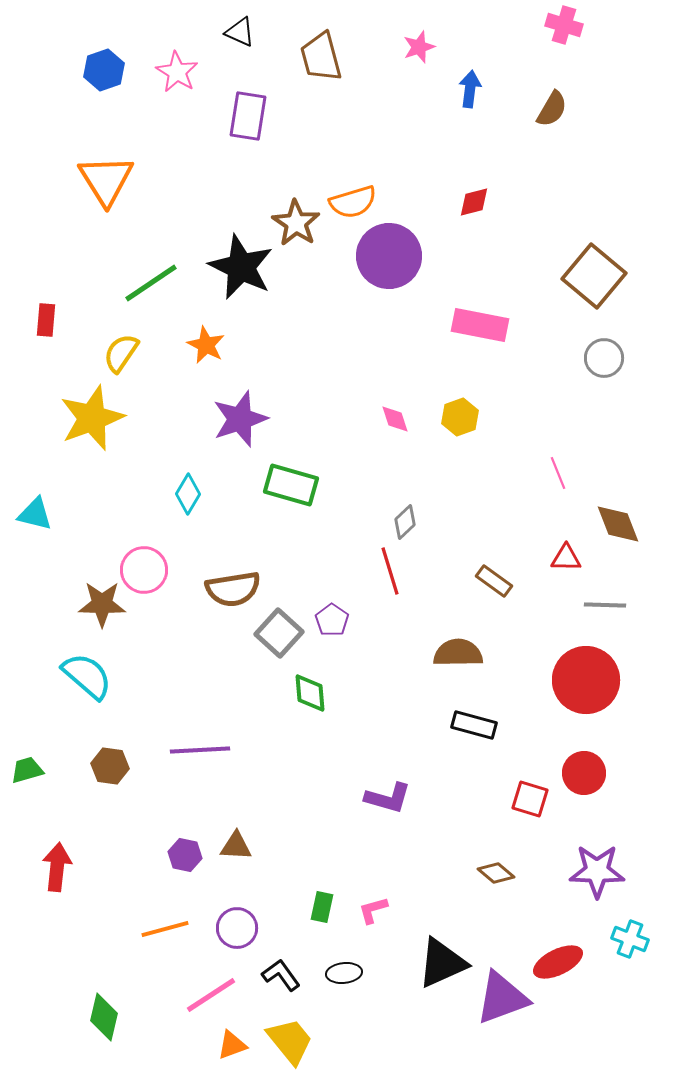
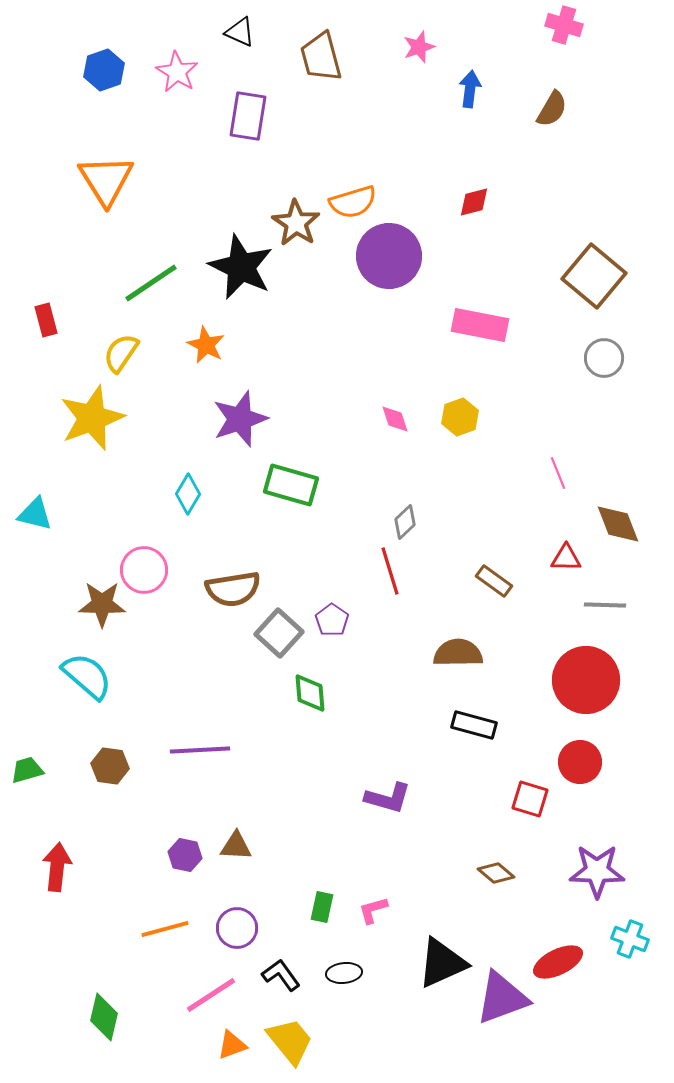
red rectangle at (46, 320): rotated 20 degrees counterclockwise
red circle at (584, 773): moved 4 px left, 11 px up
